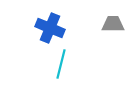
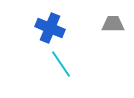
cyan line: rotated 48 degrees counterclockwise
